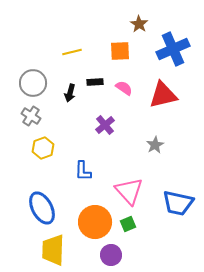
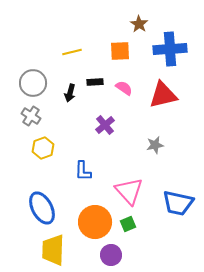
blue cross: moved 3 px left; rotated 20 degrees clockwise
gray star: rotated 18 degrees clockwise
